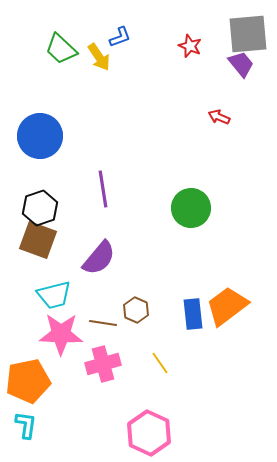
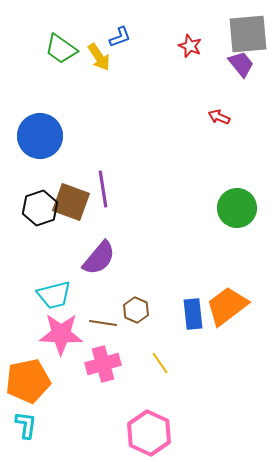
green trapezoid: rotated 8 degrees counterclockwise
green circle: moved 46 px right
brown square: moved 33 px right, 38 px up
